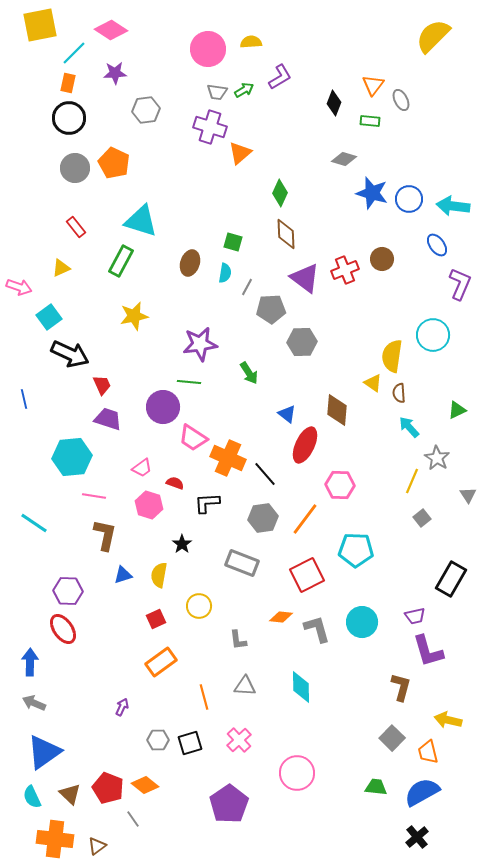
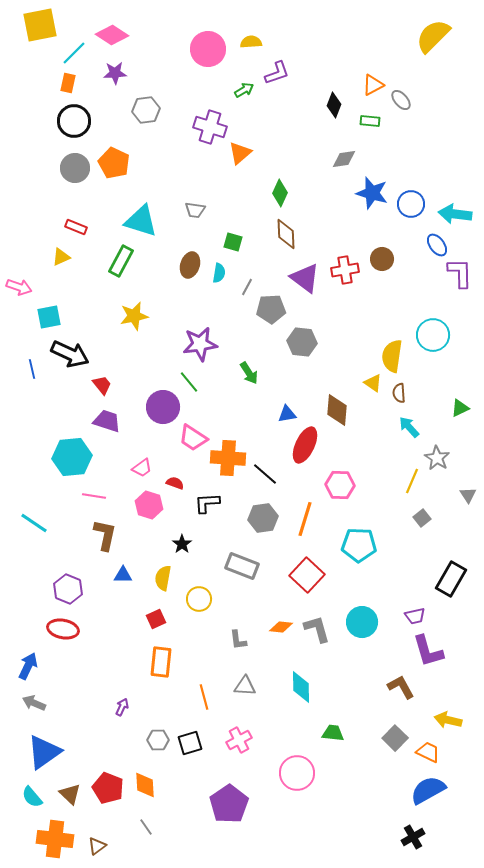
pink diamond at (111, 30): moved 1 px right, 5 px down
purple L-shape at (280, 77): moved 3 px left, 4 px up; rotated 12 degrees clockwise
orange triangle at (373, 85): rotated 25 degrees clockwise
gray trapezoid at (217, 92): moved 22 px left, 118 px down
gray ellipse at (401, 100): rotated 15 degrees counterclockwise
black diamond at (334, 103): moved 2 px down
black circle at (69, 118): moved 5 px right, 3 px down
gray diamond at (344, 159): rotated 25 degrees counterclockwise
blue circle at (409, 199): moved 2 px right, 5 px down
cyan arrow at (453, 206): moved 2 px right, 8 px down
red rectangle at (76, 227): rotated 30 degrees counterclockwise
brown ellipse at (190, 263): moved 2 px down
yellow triangle at (61, 268): moved 11 px up
red cross at (345, 270): rotated 12 degrees clockwise
cyan semicircle at (225, 273): moved 6 px left
purple L-shape at (460, 284): moved 11 px up; rotated 24 degrees counterclockwise
cyan square at (49, 317): rotated 25 degrees clockwise
gray hexagon at (302, 342): rotated 8 degrees clockwise
green line at (189, 382): rotated 45 degrees clockwise
red trapezoid at (102, 385): rotated 15 degrees counterclockwise
blue line at (24, 399): moved 8 px right, 30 px up
green triangle at (457, 410): moved 3 px right, 2 px up
blue triangle at (287, 414): rotated 48 degrees counterclockwise
purple trapezoid at (108, 419): moved 1 px left, 2 px down
orange cross at (228, 458): rotated 20 degrees counterclockwise
black line at (265, 474): rotated 8 degrees counterclockwise
orange line at (305, 519): rotated 20 degrees counterclockwise
cyan pentagon at (356, 550): moved 3 px right, 5 px up
gray rectangle at (242, 563): moved 3 px down
blue triangle at (123, 575): rotated 18 degrees clockwise
yellow semicircle at (159, 575): moved 4 px right, 3 px down
red square at (307, 575): rotated 20 degrees counterclockwise
purple hexagon at (68, 591): moved 2 px up; rotated 20 degrees clockwise
yellow circle at (199, 606): moved 7 px up
orange diamond at (281, 617): moved 10 px down
red ellipse at (63, 629): rotated 44 degrees counterclockwise
blue arrow at (30, 662): moved 2 px left, 4 px down; rotated 24 degrees clockwise
orange rectangle at (161, 662): rotated 48 degrees counterclockwise
brown L-shape at (401, 687): rotated 44 degrees counterclockwise
gray square at (392, 738): moved 3 px right
pink cross at (239, 740): rotated 15 degrees clockwise
orange trapezoid at (428, 752): rotated 130 degrees clockwise
orange diamond at (145, 785): rotated 48 degrees clockwise
green trapezoid at (376, 787): moved 43 px left, 54 px up
blue semicircle at (422, 792): moved 6 px right, 2 px up
cyan semicircle at (32, 797): rotated 15 degrees counterclockwise
gray line at (133, 819): moved 13 px right, 8 px down
black cross at (417, 837): moved 4 px left; rotated 10 degrees clockwise
